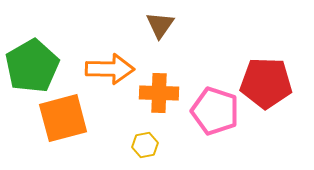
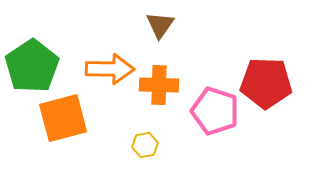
green pentagon: rotated 4 degrees counterclockwise
orange cross: moved 8 px up
